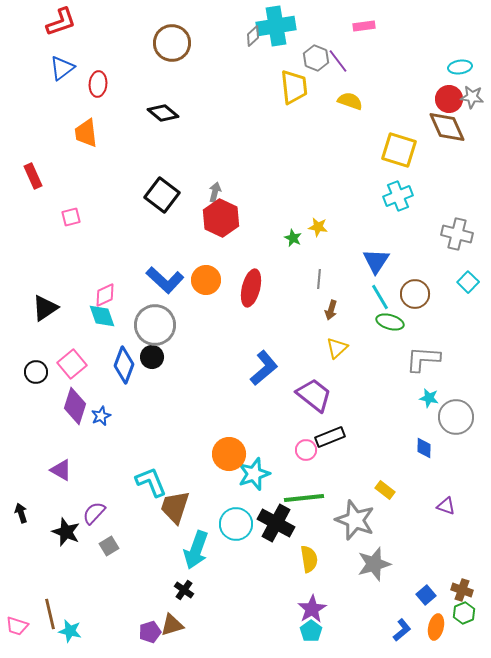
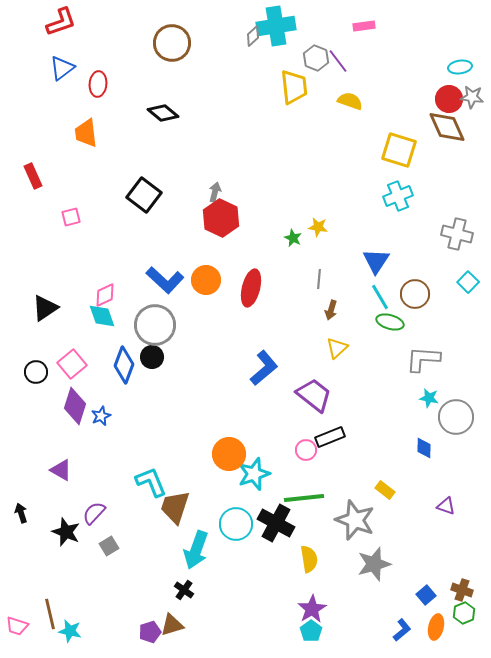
black square at (162, 195): moved 18 px left
